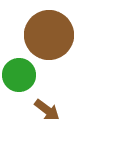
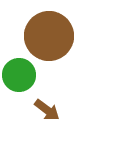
brown circle: moved 1 px down
